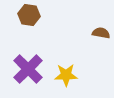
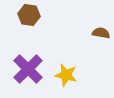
yellow star: rotated 15 degrees clockwise
